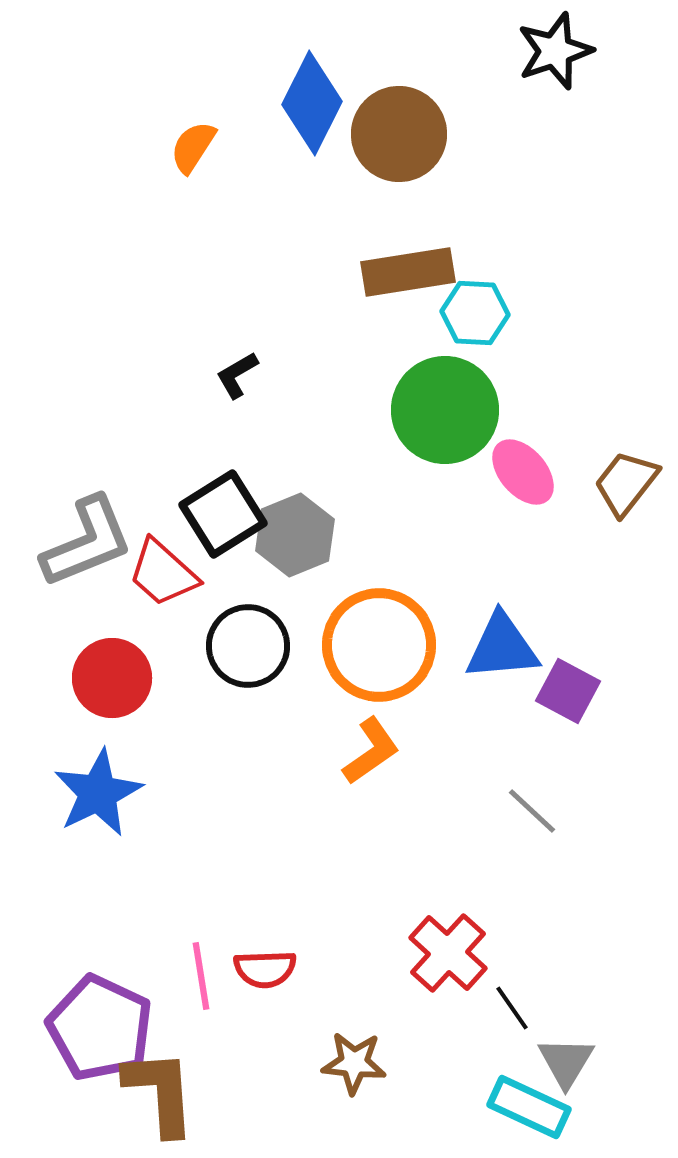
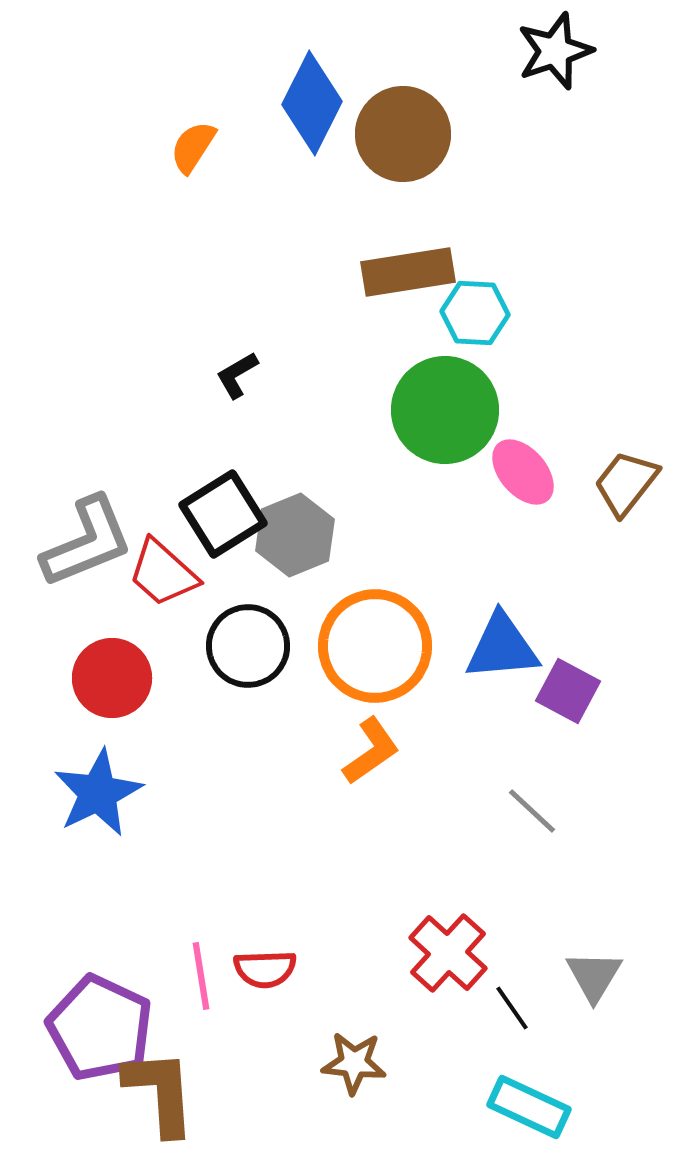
brown circle: moved 4 px right
orange circle: moved 4 px left, 1 px down
gray triangle: moved 28 px right, 86 px up
